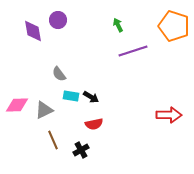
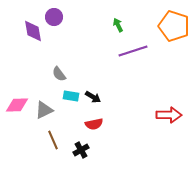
purple circle: moved 4 px left, 3 px up
black arrow: moved 2 px right
